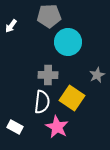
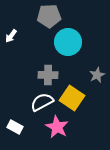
white arrow: moved 10 px down
white semicircle: rotated 125 degrees counterclockwise
